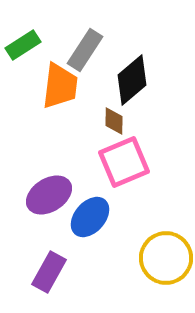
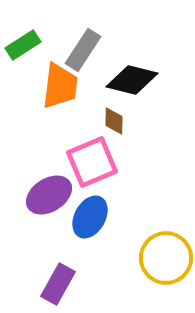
gray rectangle: moved 2 px left
black diamond: rotated 54 degrees clockwise
pink square: moved 32 px left
blue ellipse: rotated 12 degrees counterclockwise
purple rectangle: moved 9 px right, 12 px down
